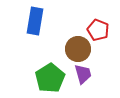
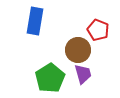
brown circle: moved 1 px down
